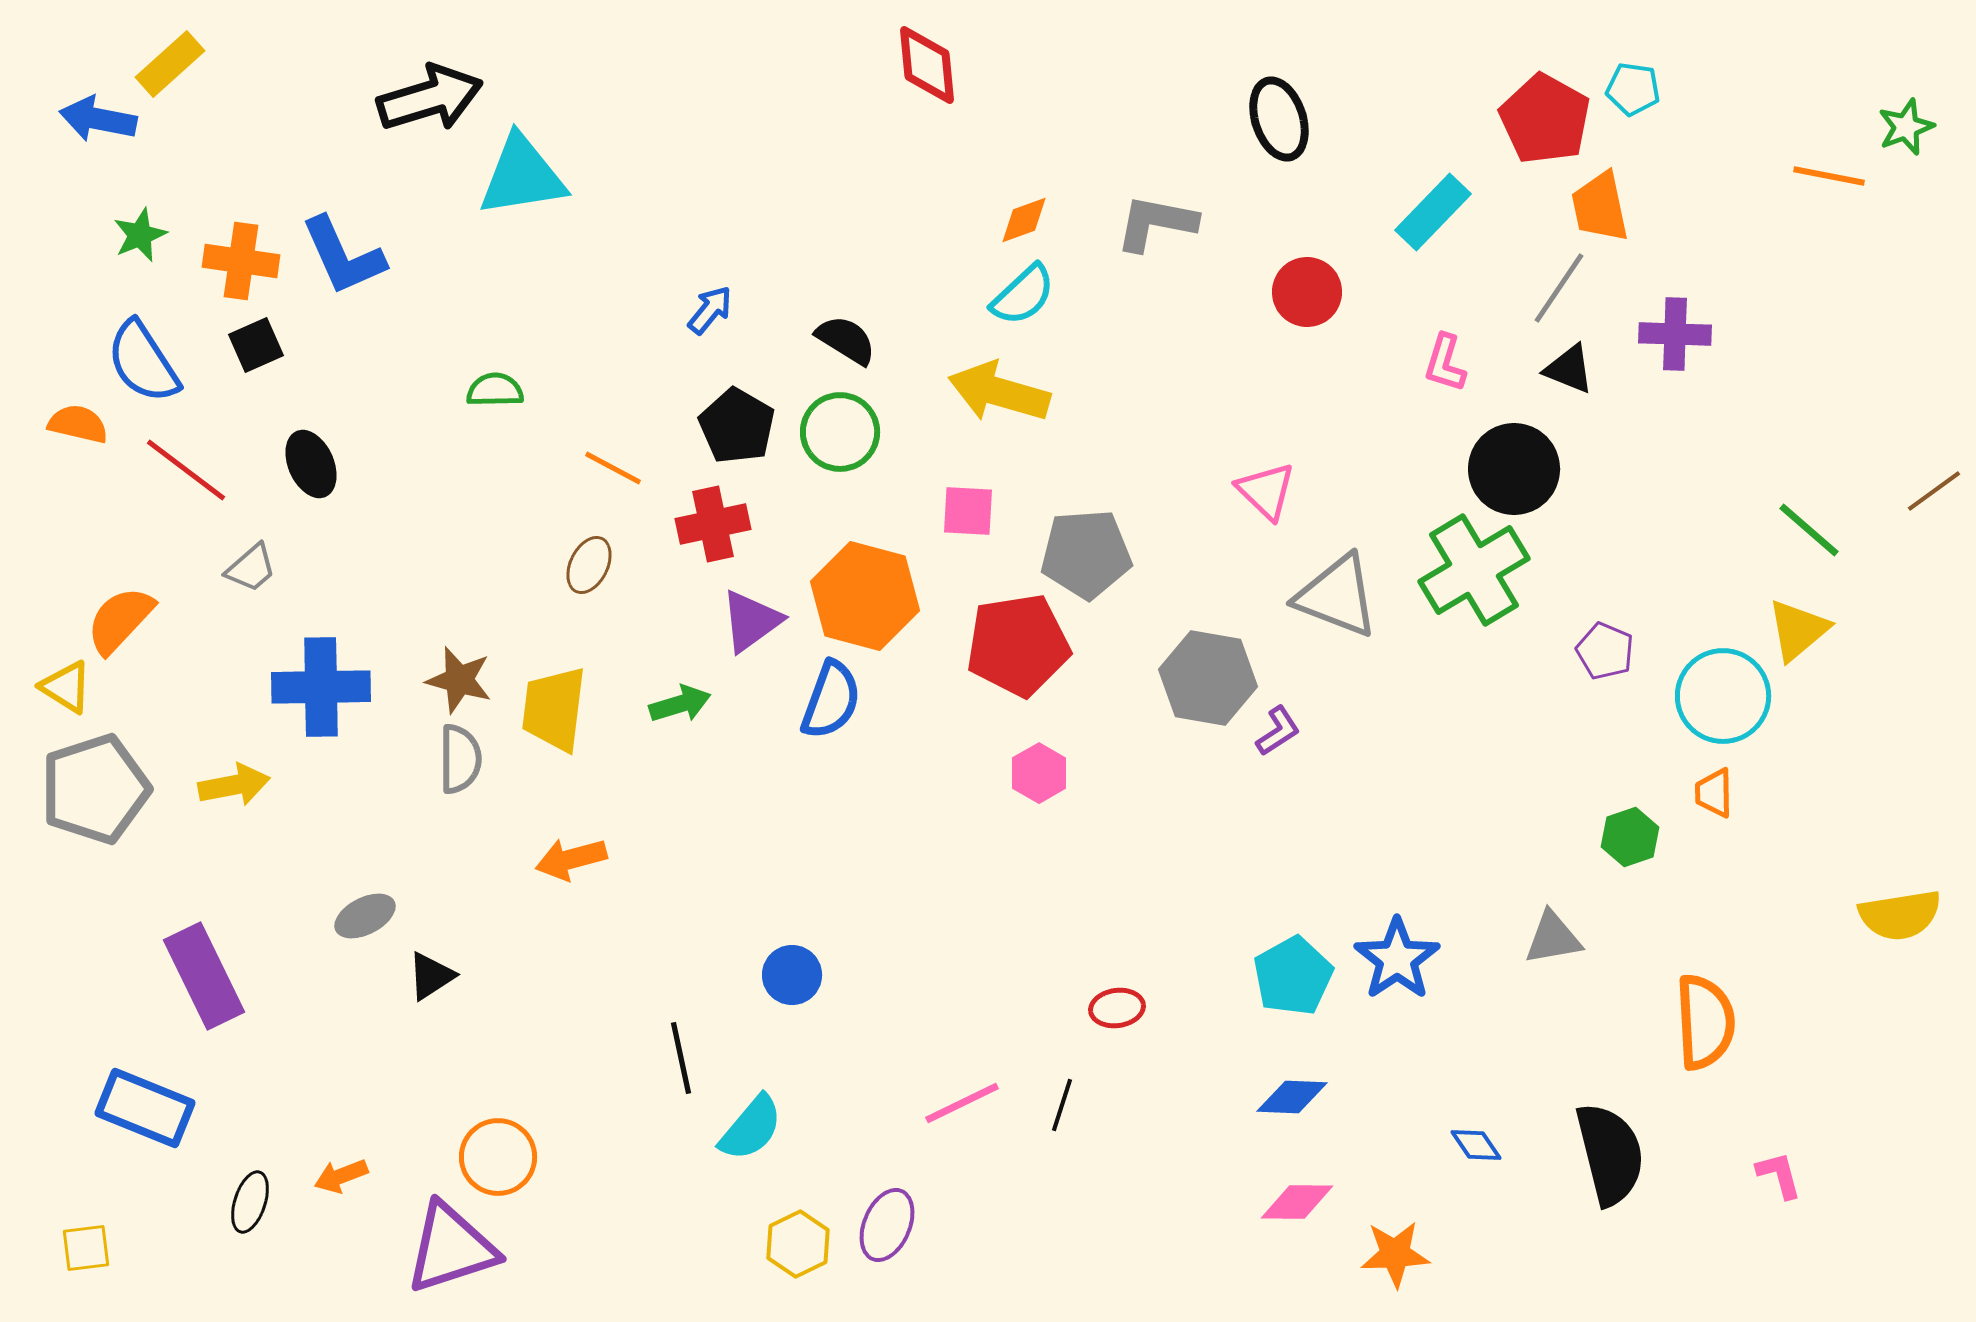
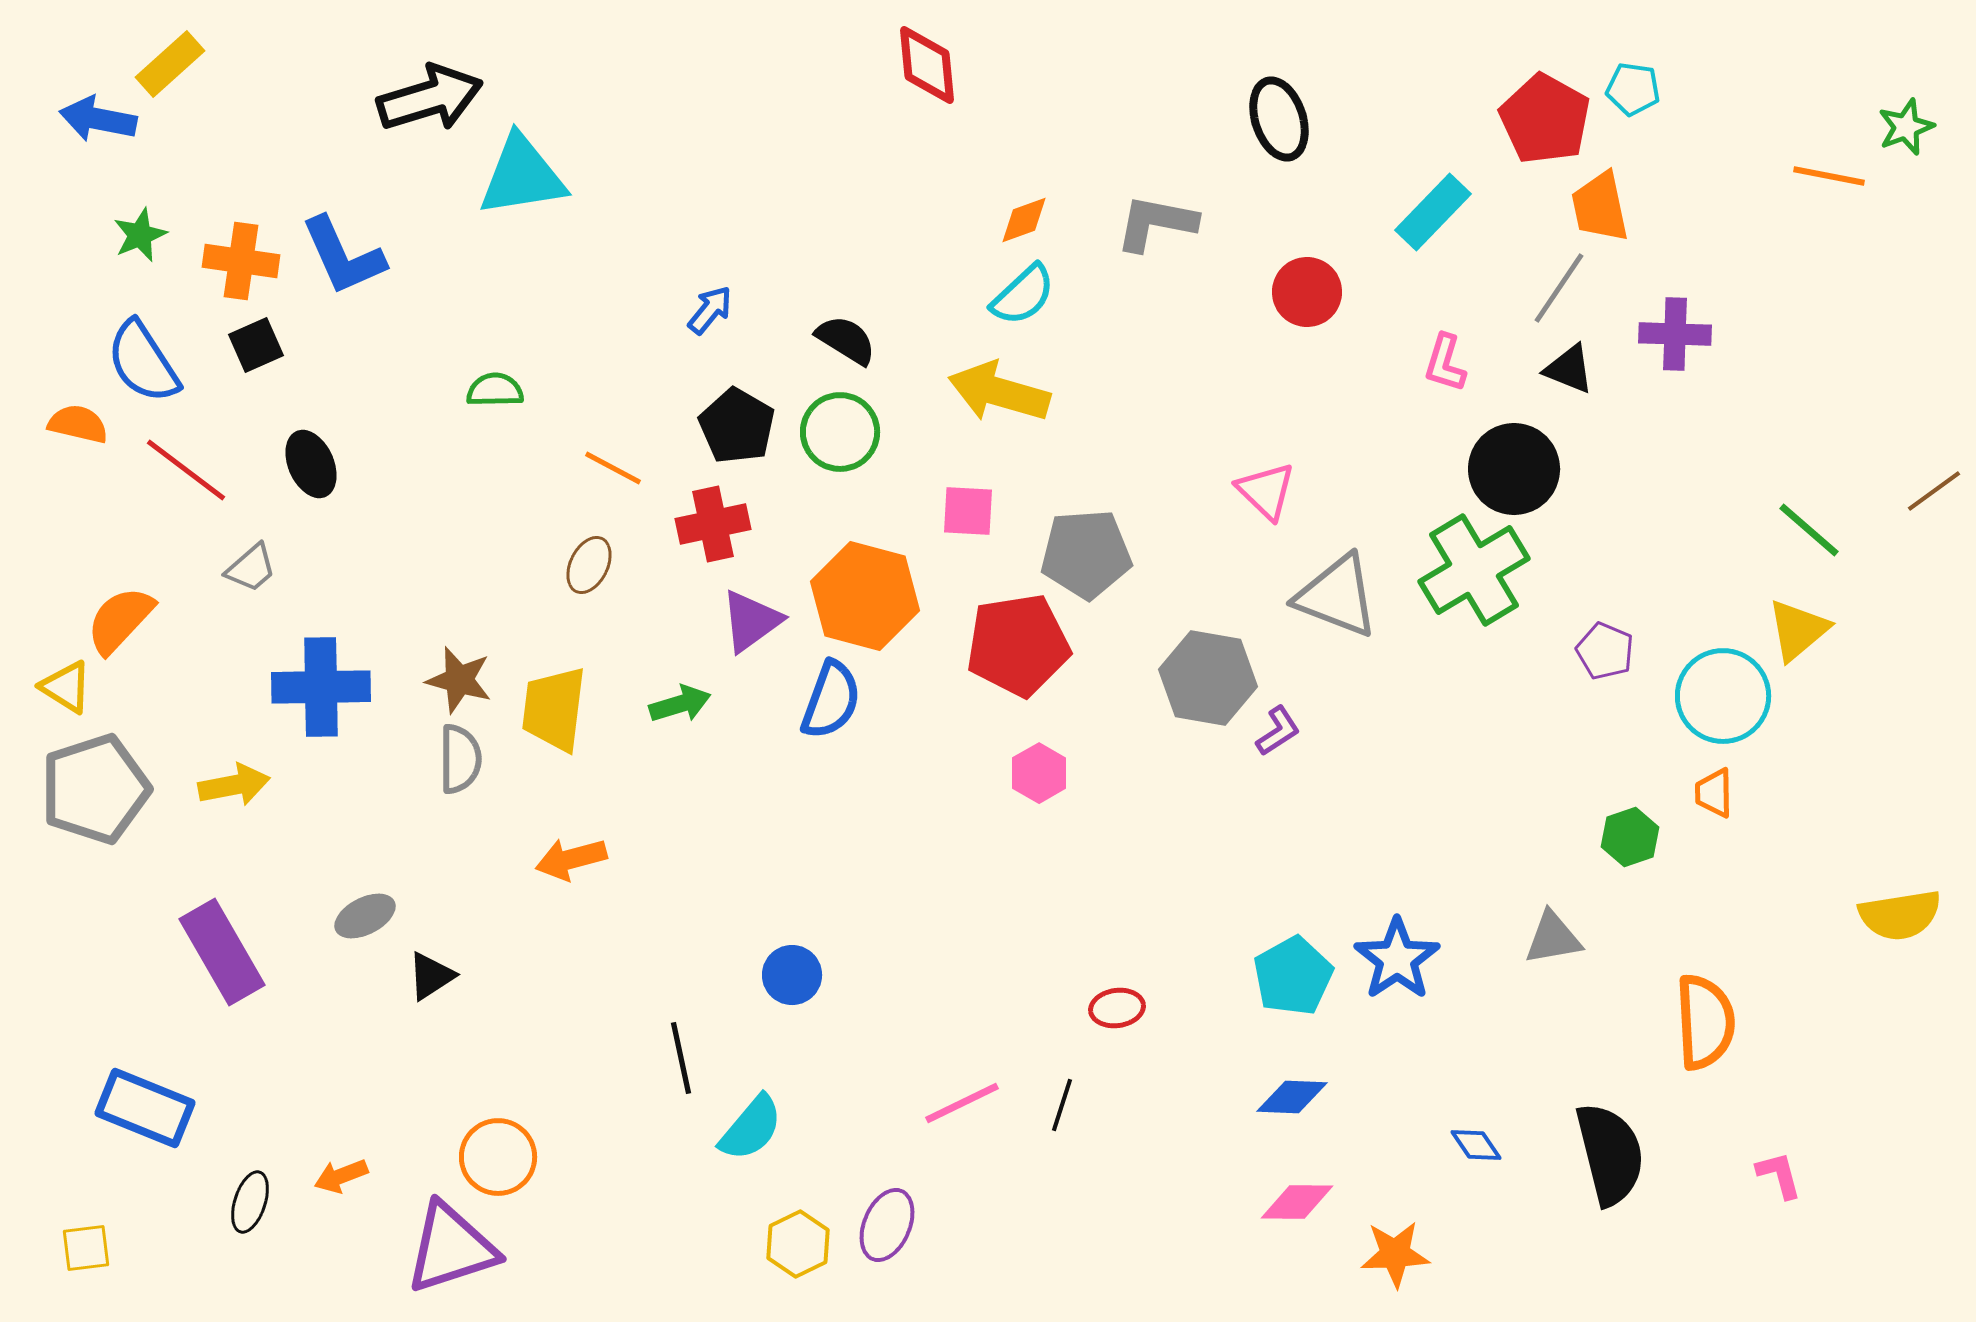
purple rectangle at (204, 976): moved 18 px right, 24 px up; rotated 4 degrees counterclockwise
